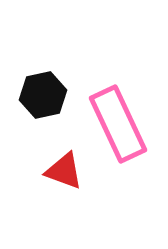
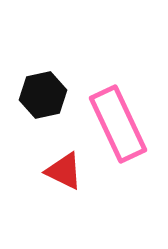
red triangle: rotated 6 degrees clockwise
